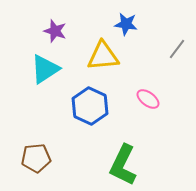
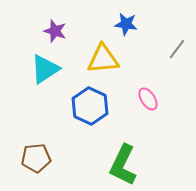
yellow triangle: moved 3 px down
pink ellipse: rotated 20 degrees clockwise
